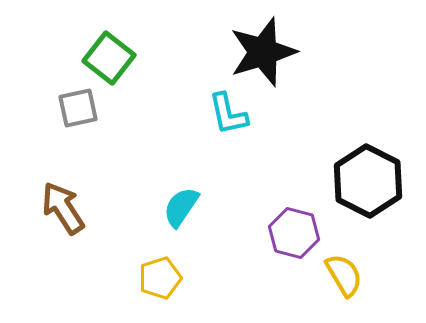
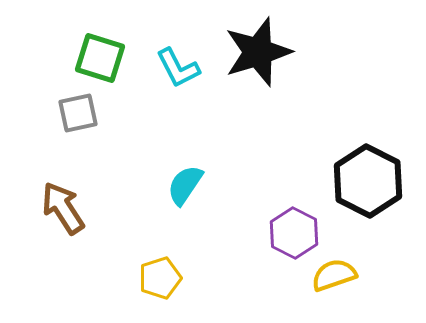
black star: moved 5 px left
green square: moved 9 px left; rotated 21 degrees counterclockwise
gray square: moved 5 px down
cyan L-shape: moved 50 px left, 46 px up; rotated 15 degrees counterclockwise
cyan semicircle: moved 4 px right, 22 px up
purple hexagon: rotated 12 degrees clockwise
yellow semicircle: moved 10 px left; rotated 78 degrees counterclockwise
